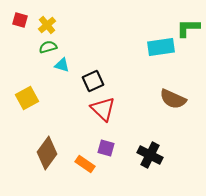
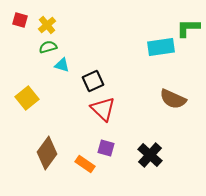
yellow square: rotated 10 degrees counterclockwise
black cross: rotated 15 degrees clockwise
